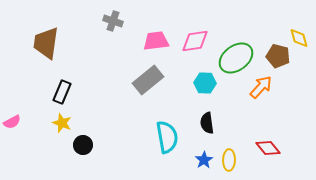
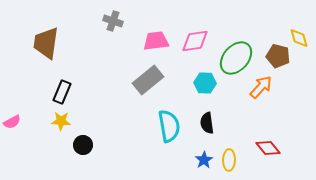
green ellipse: rotated 12 degrees counterclockwise
yellow star: moved 1 px left, 2 px up; rotated 18 degrees counterclockwise
cyan semicircle: moved 2 px right, 11 px up
